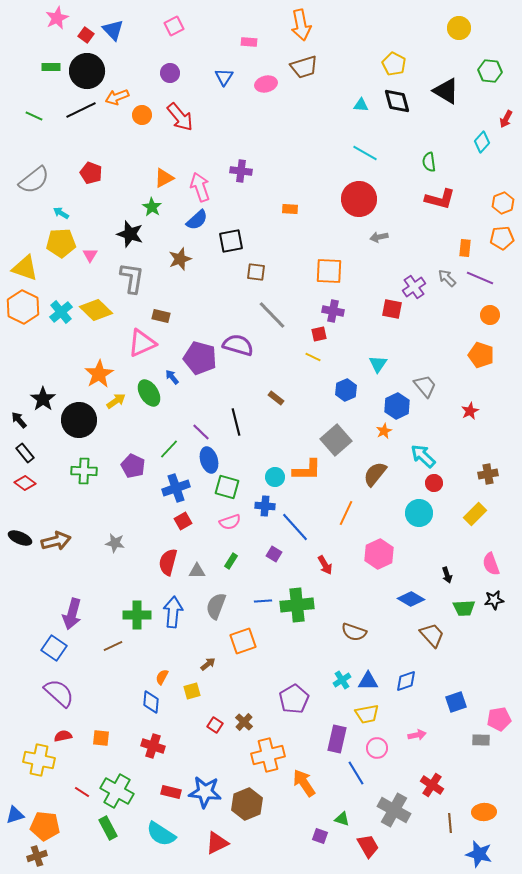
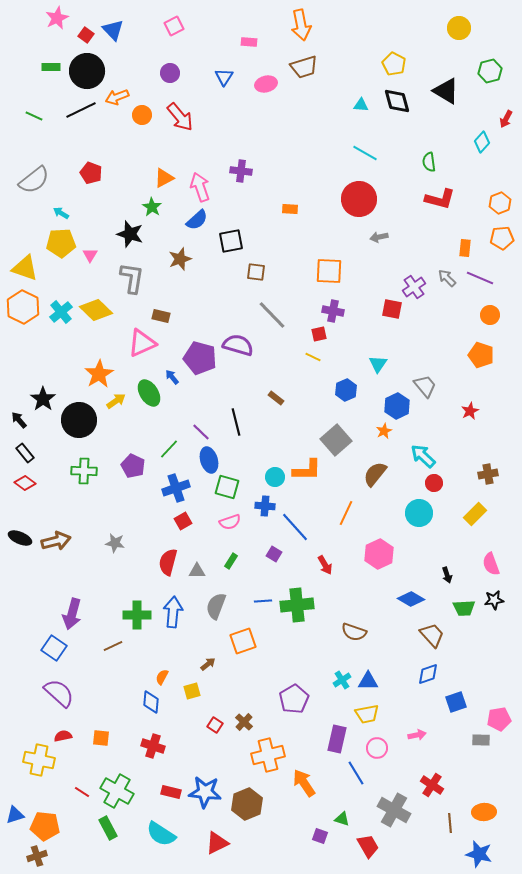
green hexagon at (490, 71): rotated 20 degrees counterclockwise
orange hexagon at (503, 203): moved 3 px left
blue diamond at (406, 681): moved 22 px right, 7 px up
